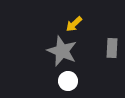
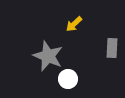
gray star: moved 14 px left, 5 px down
white circle: moved 2 px up
